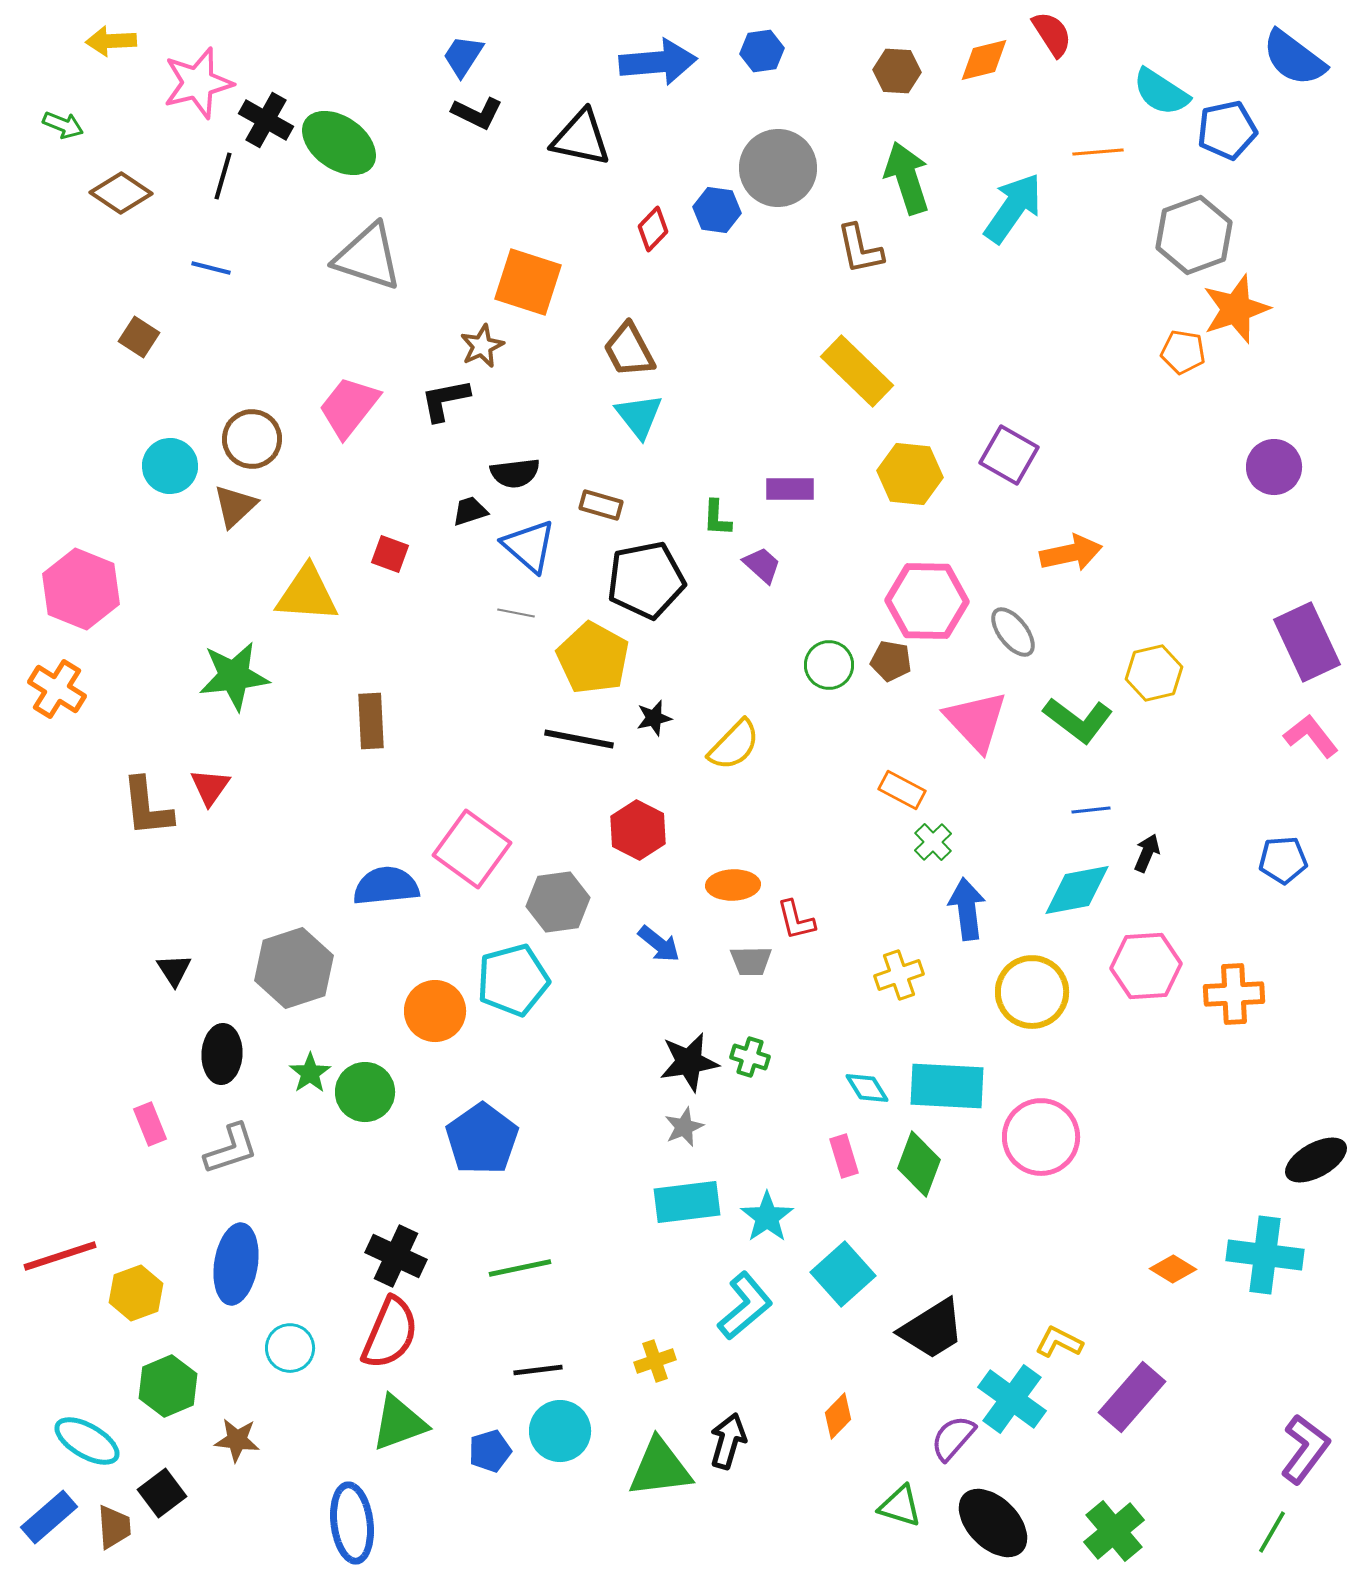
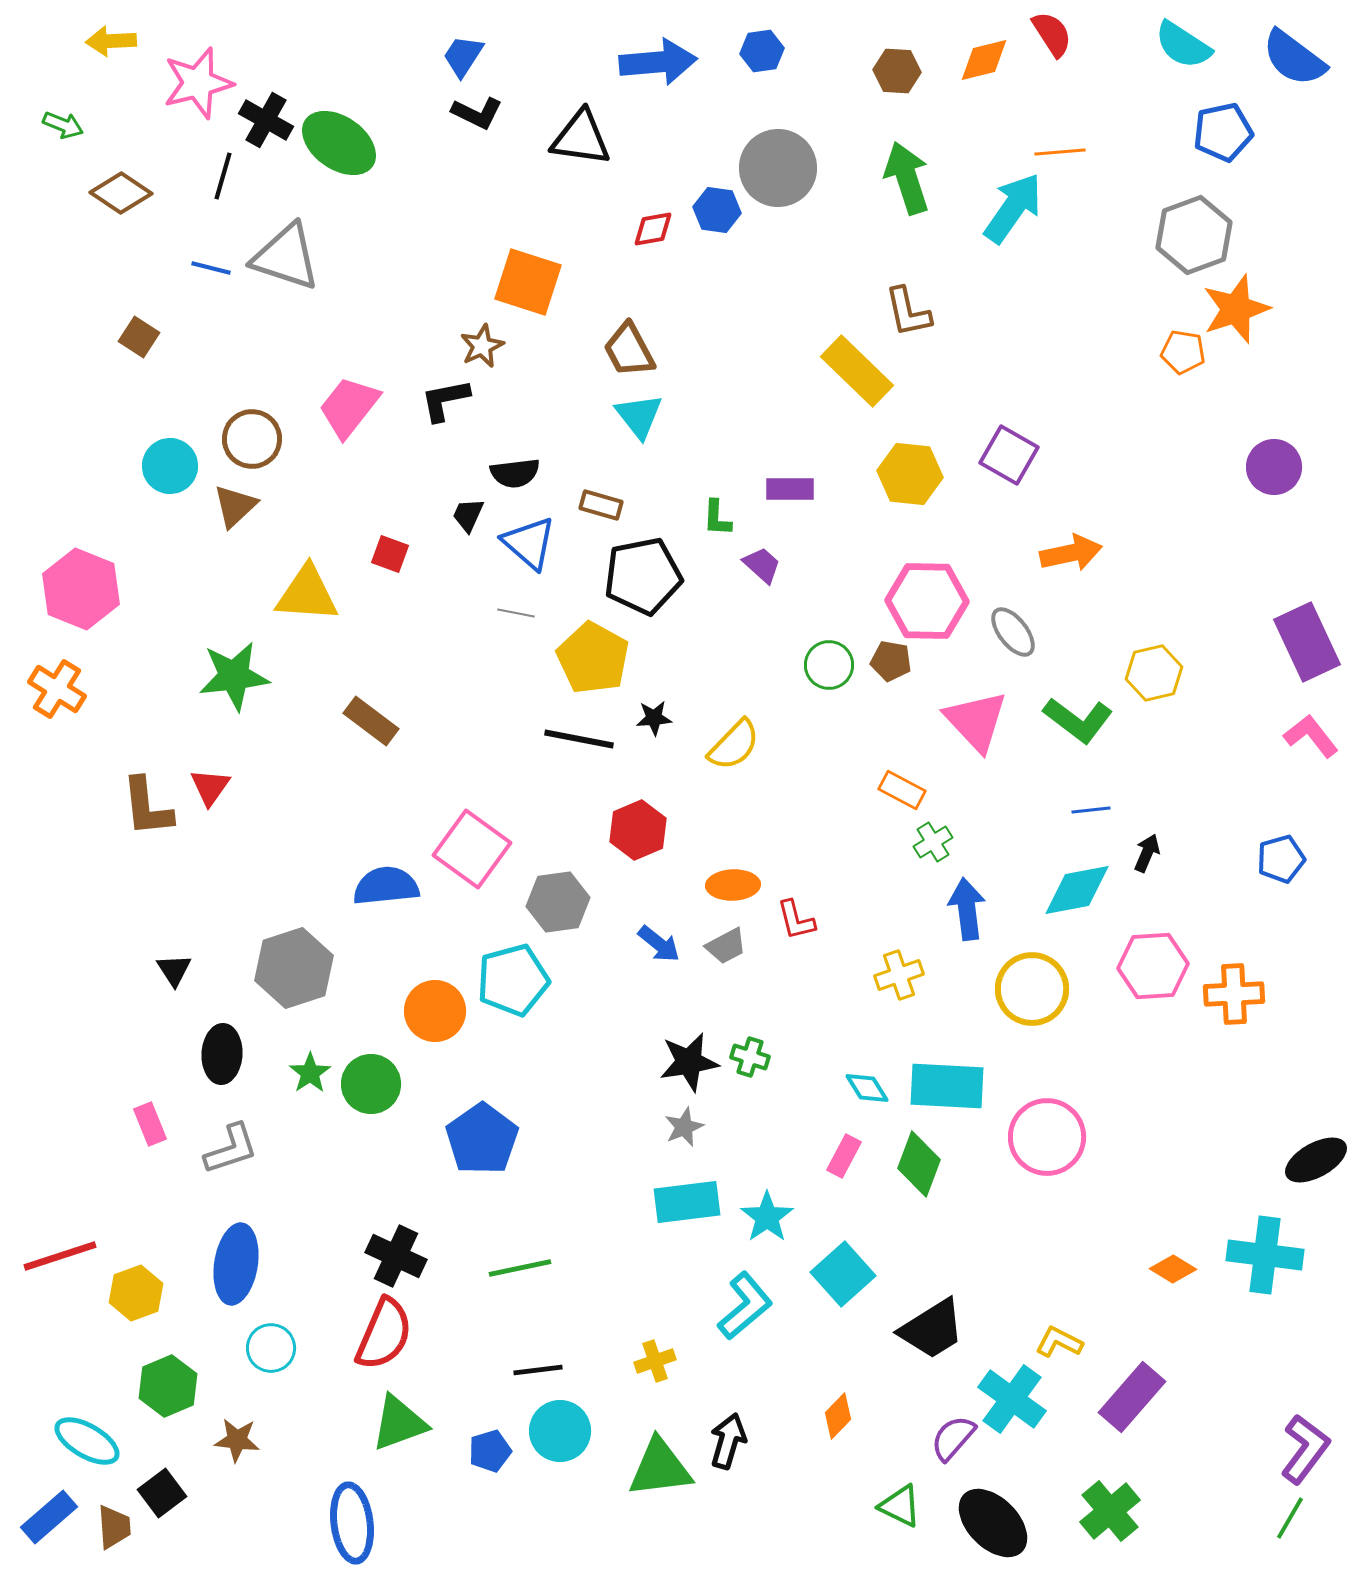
cyan semicircle at (1161, 92): moved 22 px right, 47 px up
blue pentagon at (1227, 130): moved 4 px left, 2 px down
black triangle at (581, 138): rotated 4 degrees counterclockwise
orange line at (1098, 152): moved 38 px left
red diamond at (653, 229): rotated 36 degrees clockwise
brown L-shape at (860, 249): moved 48 px right, 63 px down
gray triangle at (368, 257): moved 82 px left
black trapezoid at (470, 511): moved 2 px left, 4 px down; rotated 48 degrees counterclockwise
blue triangle at (529, 546): moved 3 px up
black pentagon at (646, 580): moved 3 px left, 4 px up
black star at (654, 718): rotated 9 degrees clockwise
brown rectangle at (371, 721): rotated 50 degrees counterclockwise
red hexagon at (638, 830): rotated 10 degrees clockwise
green cross at (933, 842): rotated 12 degrees clockwise
blue pentagon at (1283, 860): moved 2 px left, 1 px up; rotated 12 degrees counterclockwise
gray trapezoid at (751, 961): moved 25 px left, 15 px up; rotated 27 degrees counterclockwise
pink hexagon at (1146, 966): moved 7 px right
yellow circle at (1032, 992): moved 3 px up
green circle at (365, 1092): moved 6 px right, 8 px up
pink circle at (1041, 1137): moved 6 px right
pink rectangle at (844, 1156): rotated 45 degrees clockwise
red semicircle at (390, 1333): moved 6 px left, 1 px down
cyan circle at (290, 1348): moved 19 px left
green triangle at (900, 1506): rotated 9 degrees clockwise
green cross at (1114, 1531): moved 4 px left, 20 px up
green line at (1272, 1532): moved 18 px right, 14 px up
